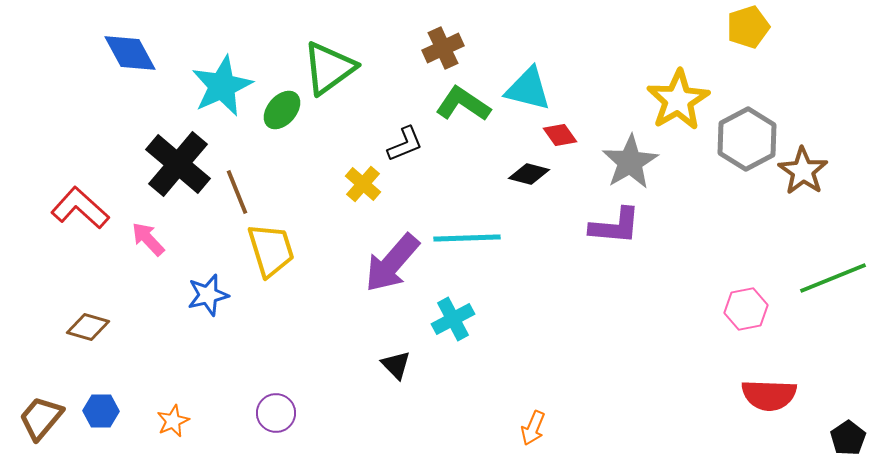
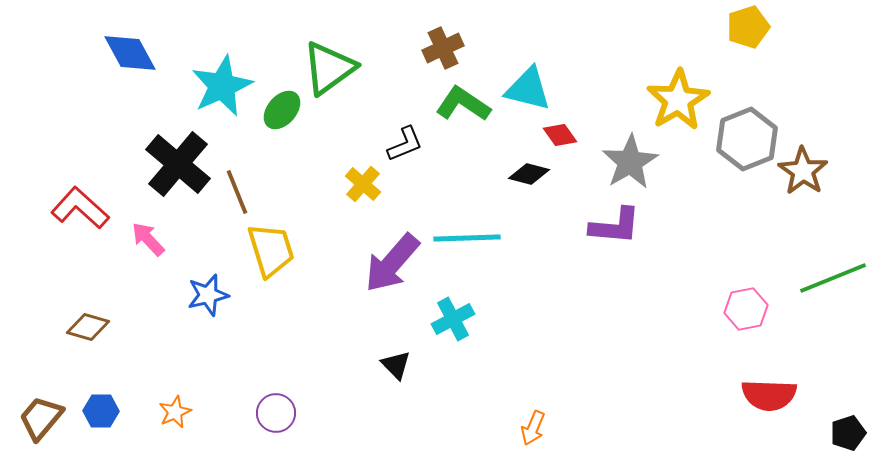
gray hexagon: rotated 6 degrees clockwise
orange star: moved 2 px right, 9 px up
black pentagon: moved 5 px up; rotated 16 degrees clockwise
